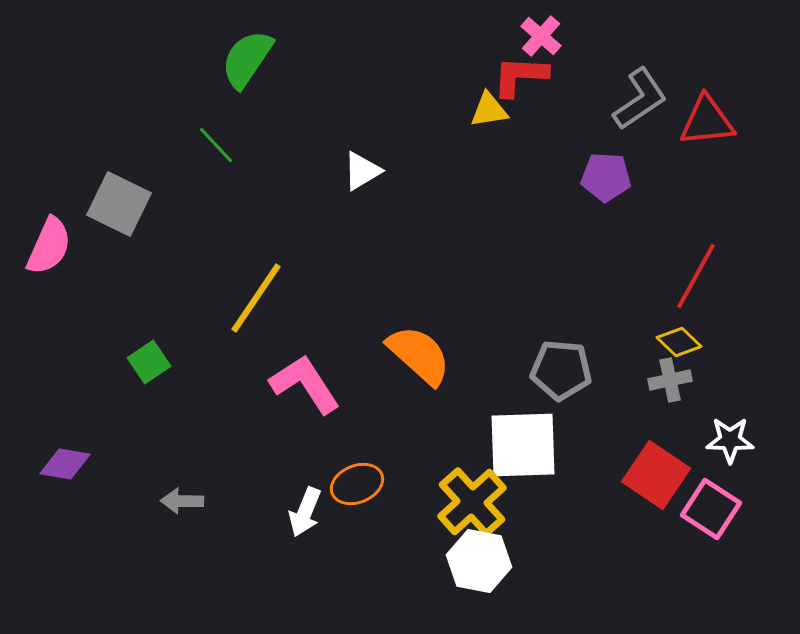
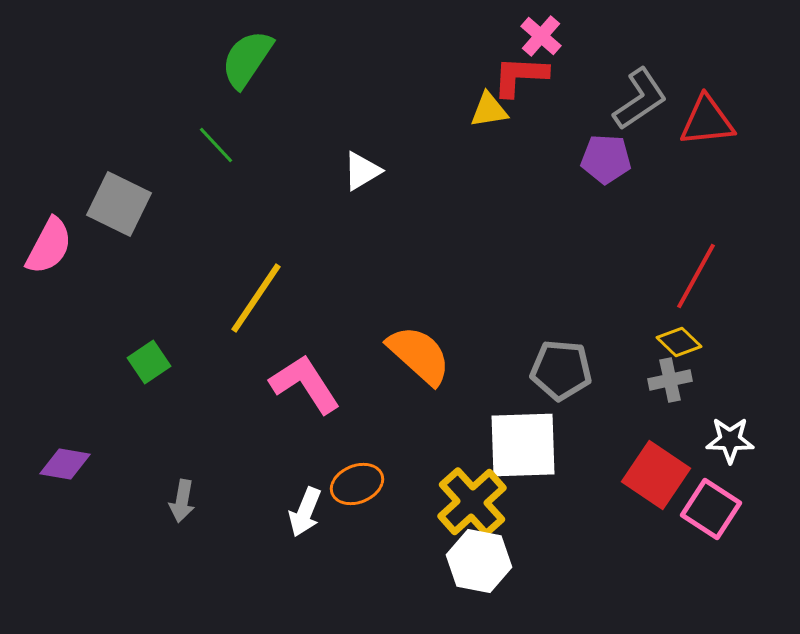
purple pentagon: moved 18 px up
pink semicircle: rotated 4 degrees clockwise
gray arrow: rotated 81 degrees counterclockwise
